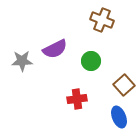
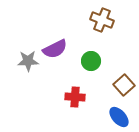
gray star: moved 6 px right
red cross: moved 2 px left, 2 px up; rotated 12 degrees clockwise
blue ellipse: rotated 20 degrees counterclockwise
